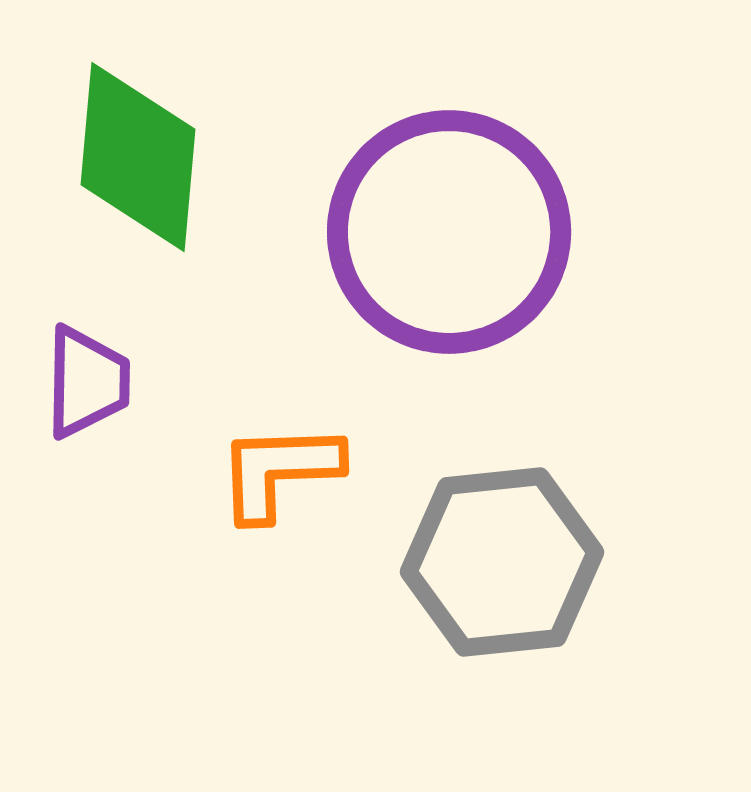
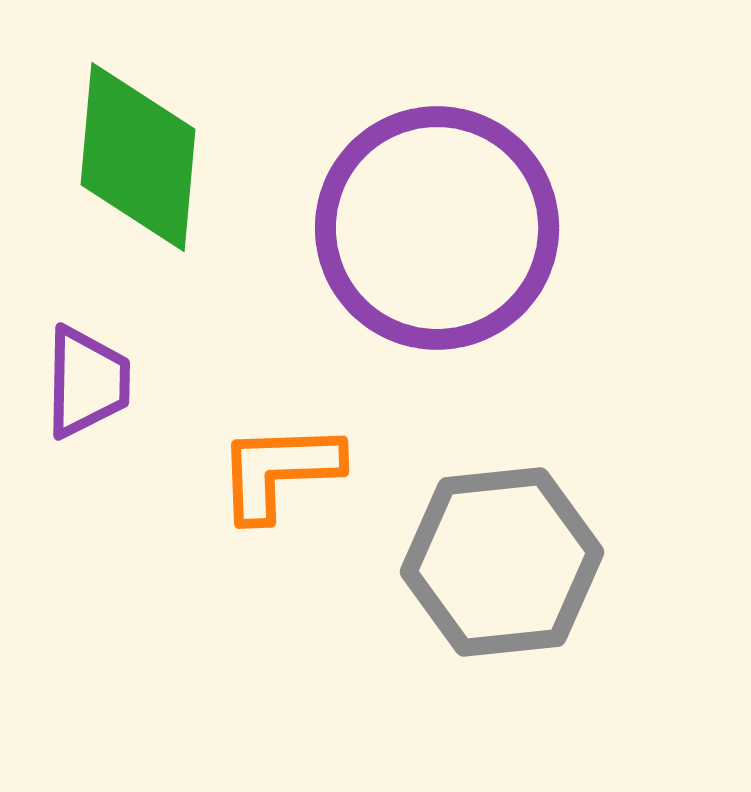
purple circle: moved 12 px left, 4 px up
